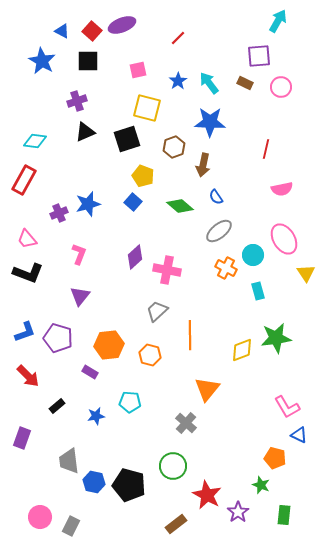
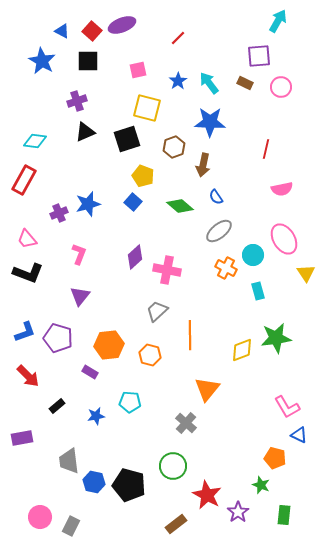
purple rectangle at (22, 438): rotated 60 degrees clockwise
